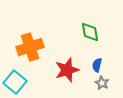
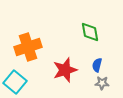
orange cross: moved 2 px left
red star: moved 2 px left
gray star: rotated 24 degrees counterclockwise
